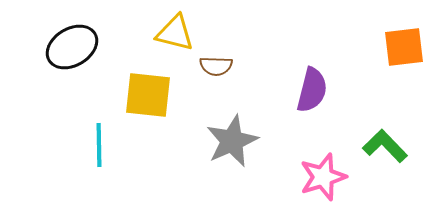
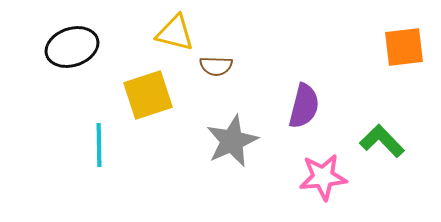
black ellipse: rotated 12 degrees clockwise
purple semicircle: moved 8 px left, 16 px down
yellow square: rotated 24 degrees counterclockwise
green L-shape: moved 3 px left, 5 px up
pink star: rotated 12 degrees clockwise
